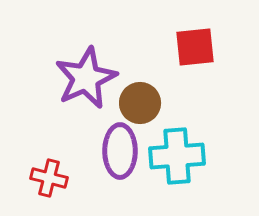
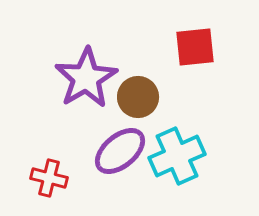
purple star: rotated 6 degrees counterclockwise
brown circle: moved 2 px left, 6 px up
purple ellipse: rotated 50 degrees clockwise
cyan cross: rotated 20 degrees counterclockwise
